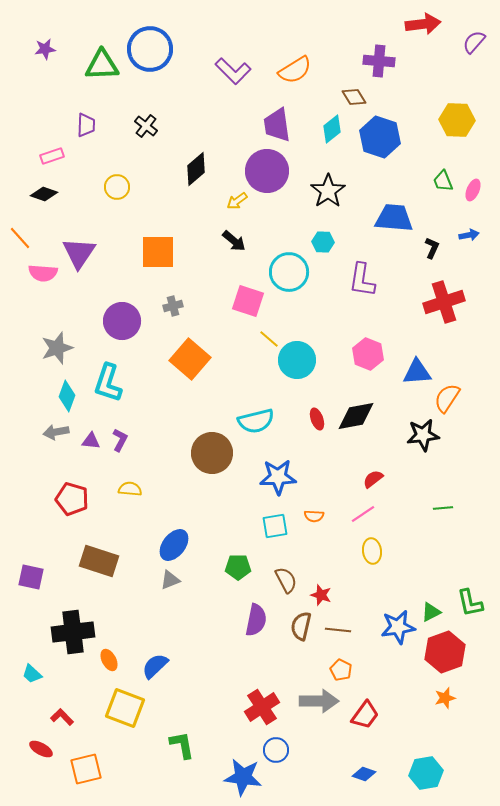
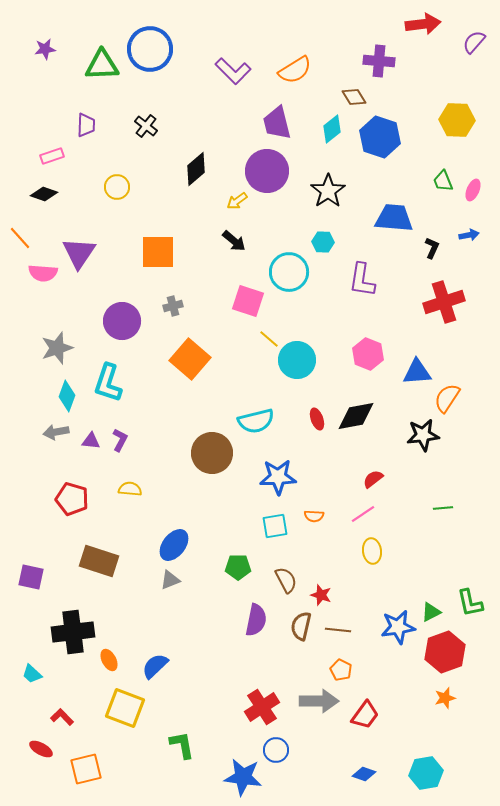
purple trapezoid at (277, 125): moved 2 px up; rotated 6 degrees counterclockwise
